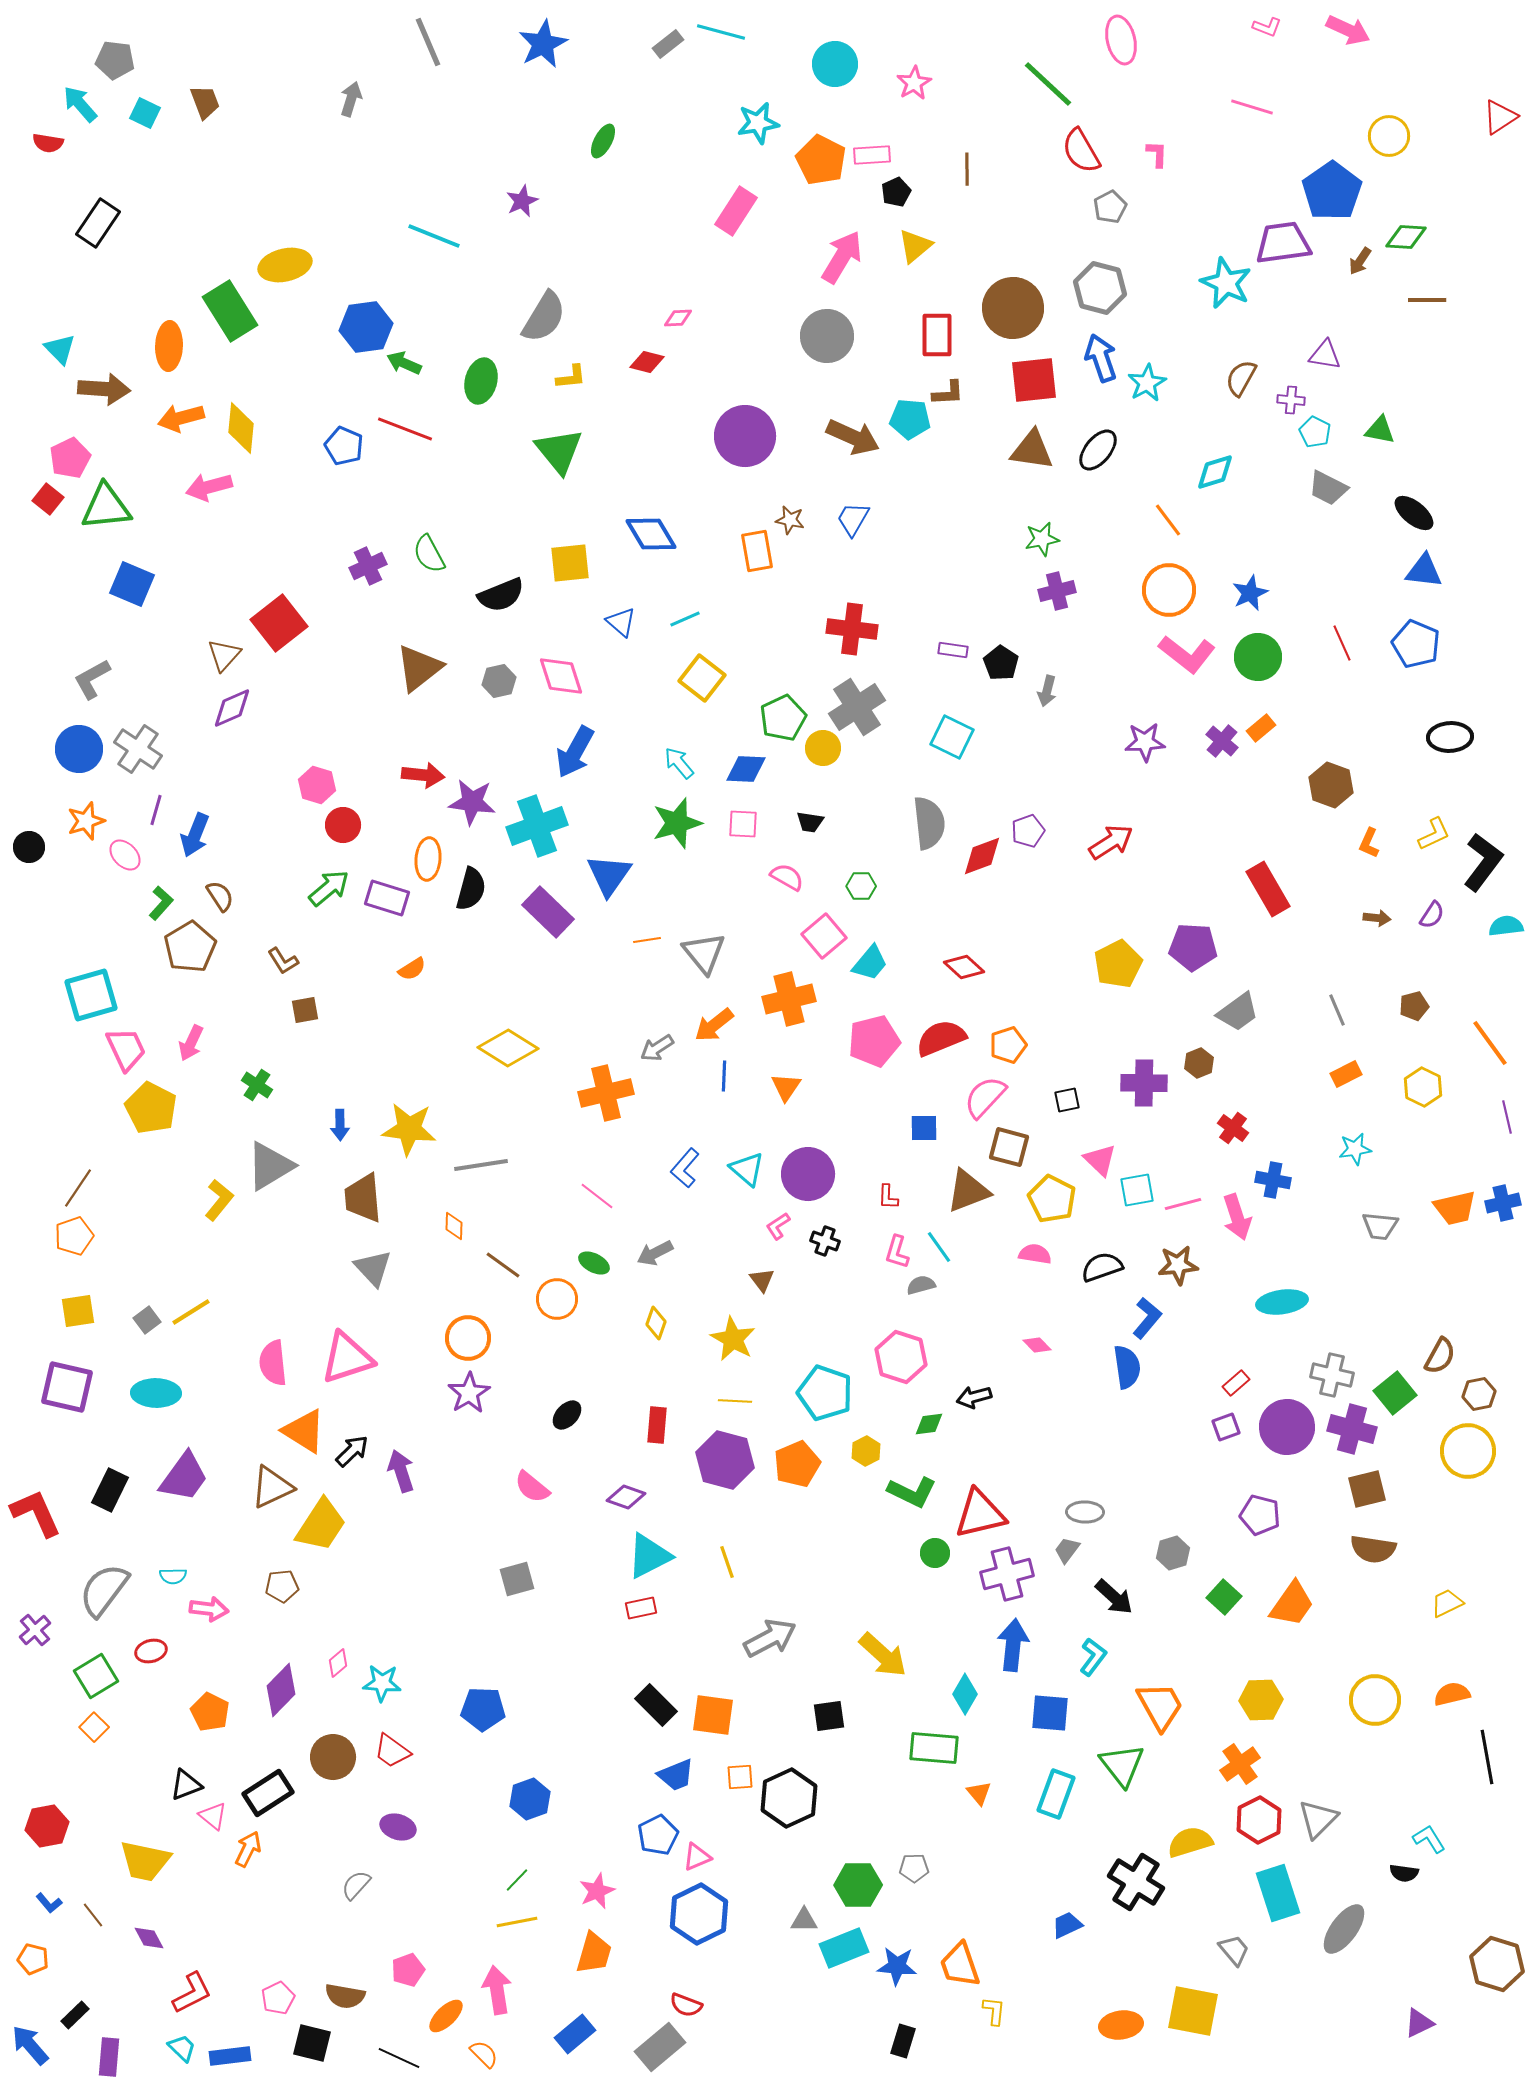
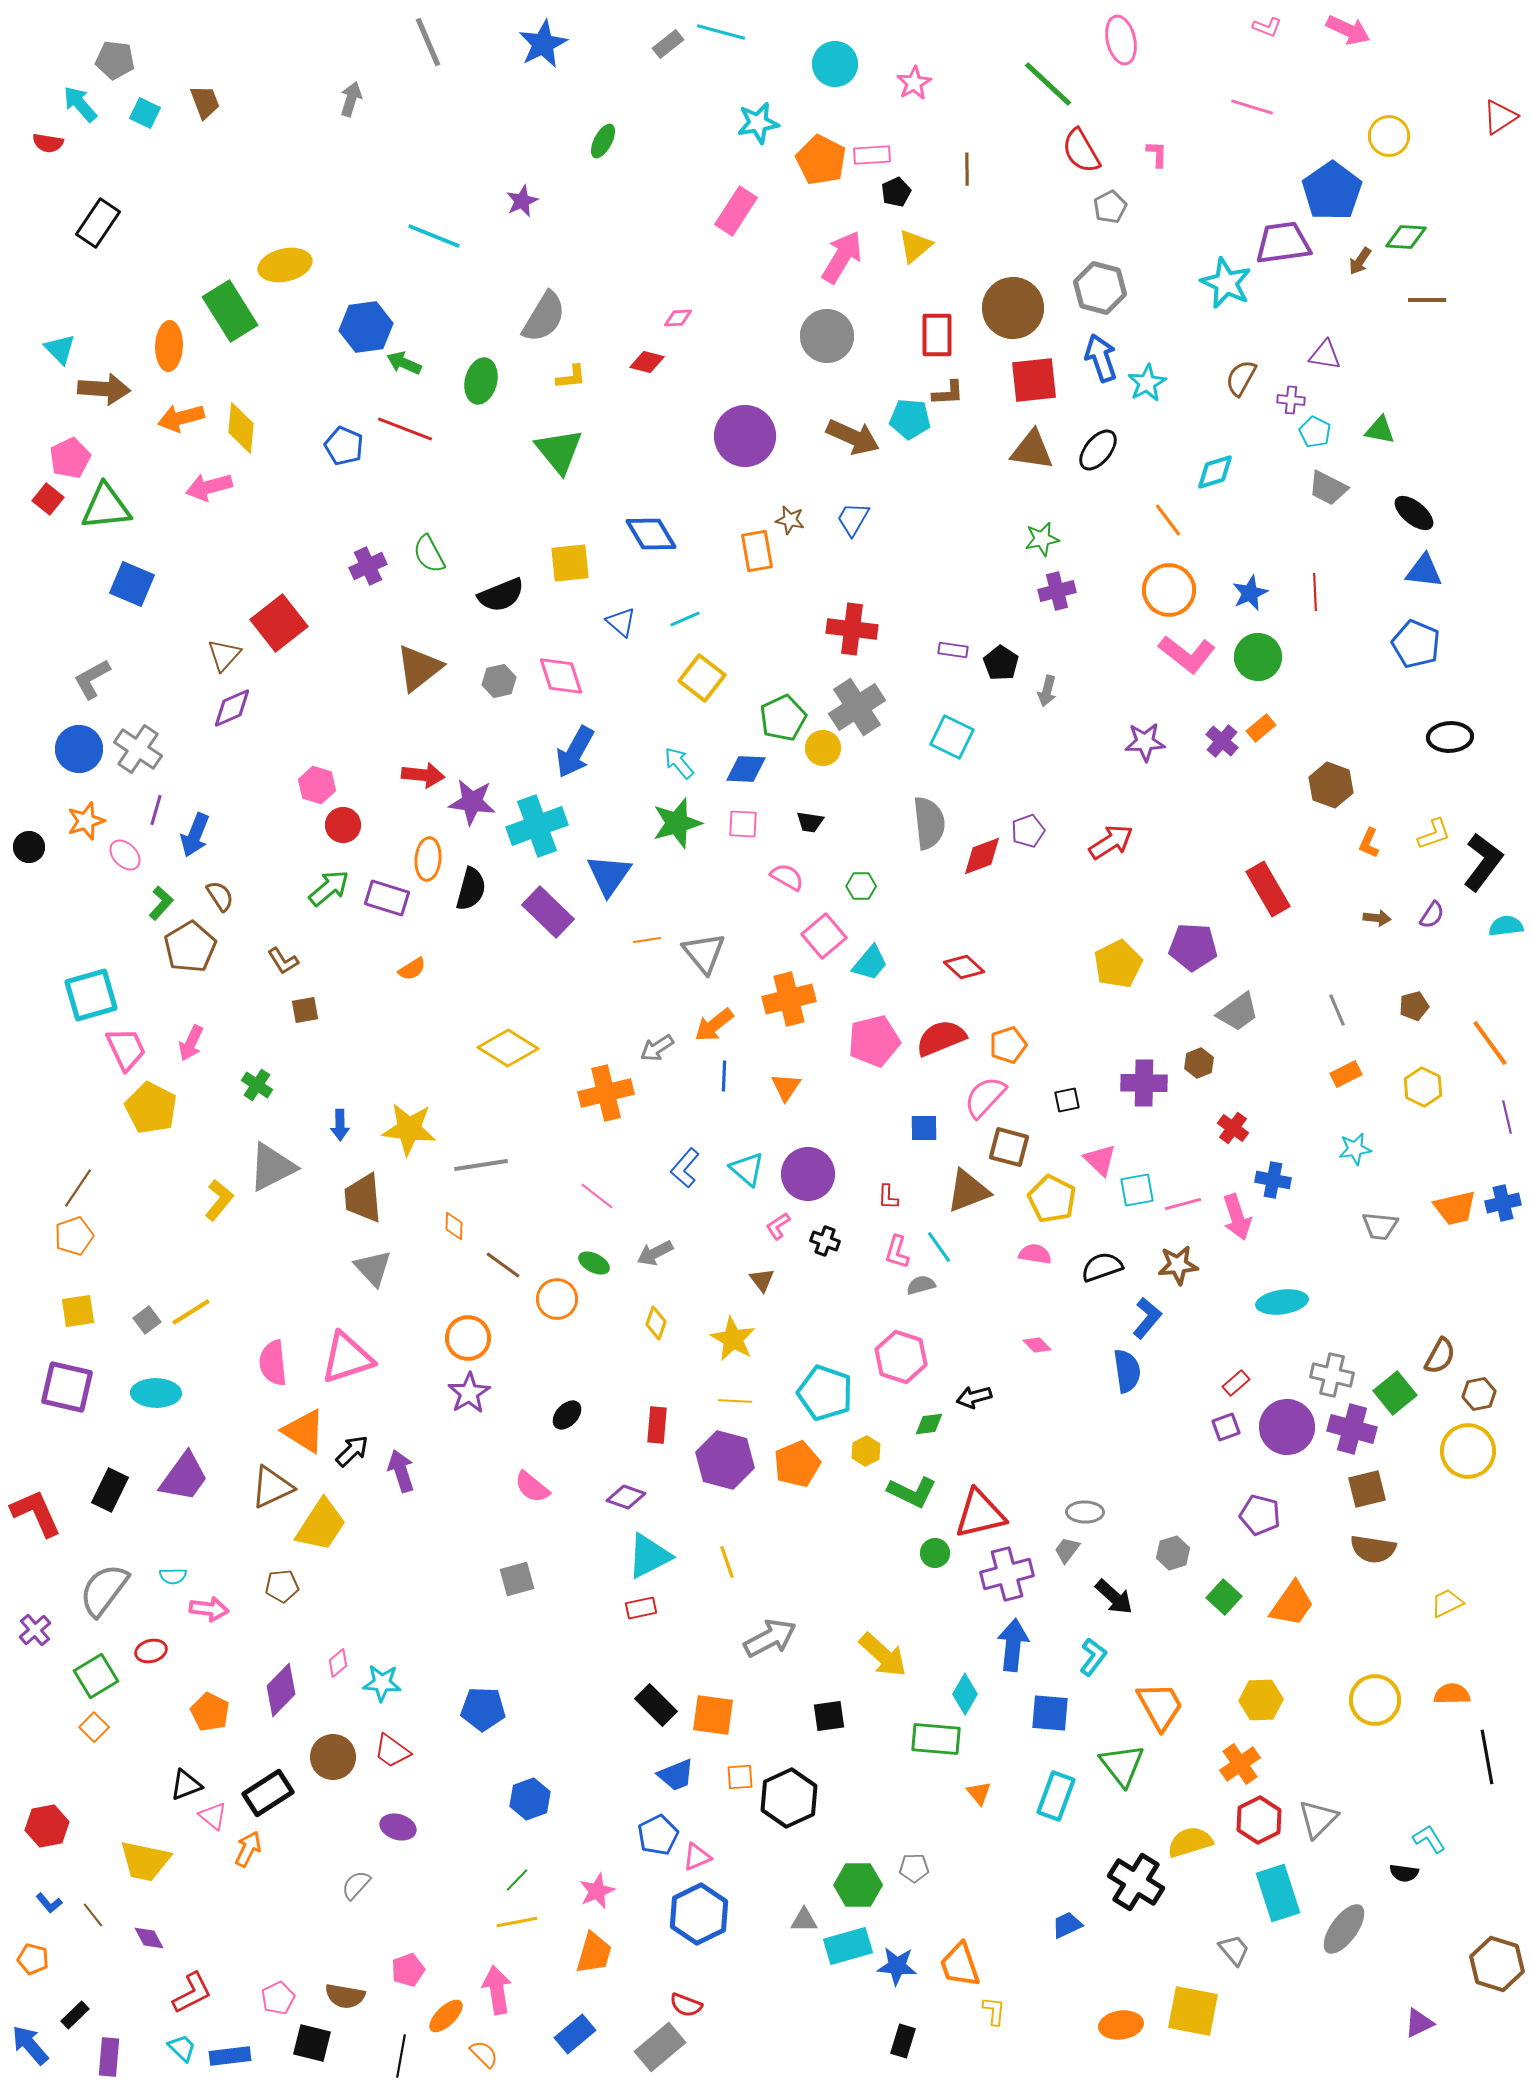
red line at (1342, 643): moved 27 px left, 51 px up; rotated 21 degrees clockwise
yellow L-shape at (1434, 834): rotated 6 degrees clockwise
gray triangle at (270, 1166): moved 2 px right, 1 px down; rotated 4 degrees clockwise
blue semicircle at (1127, 1367): moved 4 px down
orange semicircle at (1452, 1694): rotated 12 degrees clockwise
green rectangle at (934, 1748): moved 2 px right, 9 px up
cyan rectangle at (1056, 1794): moved 2 px down
cyan rectangle at (844, 1948): moved 4 px right, 2 px up; rotated 6 degrees clockwise
black line at (399, 2058): moved 2 px right, 2 px up; rotated 75 degrees clockwise
